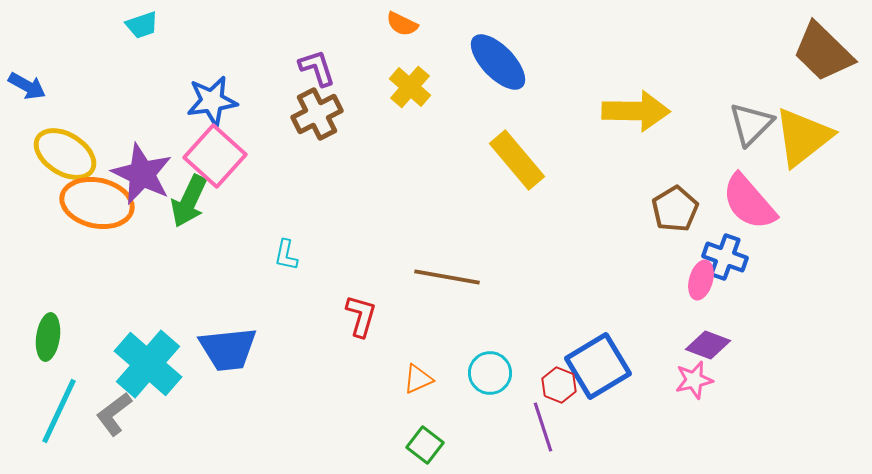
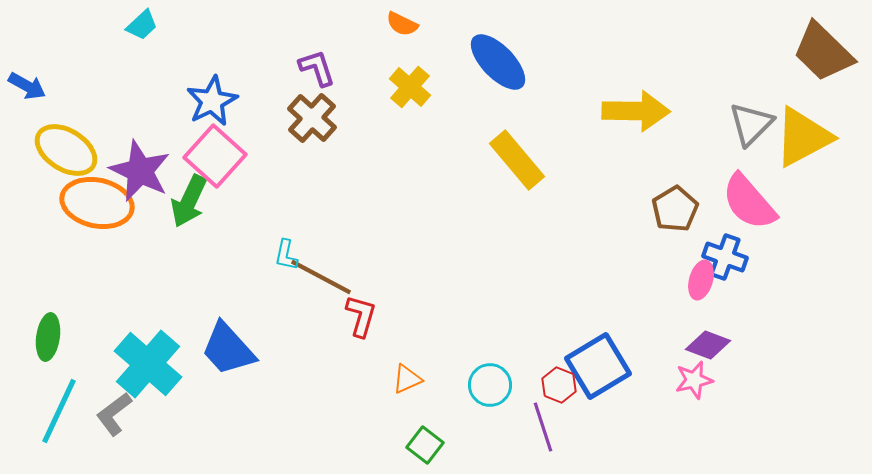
cyan trapezoid: rotated 24 degrees counterclockwise
blue star: rotated 18 degrees counterclockwise
brown cross: moved 5 px left, 4 px down; rotated 21 degrees counterclockwise
yellow triangle: rotated 10 degrees clockwise
yellow ellipse: moved 1 px right, 4 px up
purple star: moved 2 px left, 3 px up
brown line: moved 126 px left; rotated 18 degrees clockwise
blue trapezoid: rotated 54 degrees clockwise
cyan circle: moved 12 px down
orange triangle: moved 11 px left
